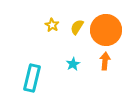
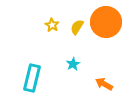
orange circle: moved 8 px up
orange arrow: moved 1 px left, 23 px down; rotated 66 degrees counterclockwise
